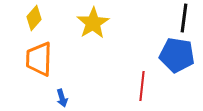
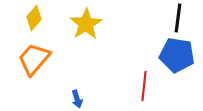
black line: moved 6 px left
yellow star: moved 7 px left, 1 px down
orange trapezoid: moved 5 px left; rotated 39 degrees clockwise
red line: moved 2 px right
blue arrow: moved 15 px right, 1 px down
